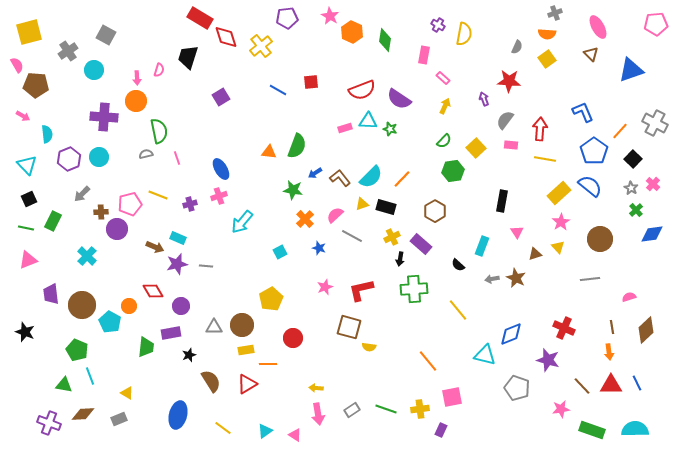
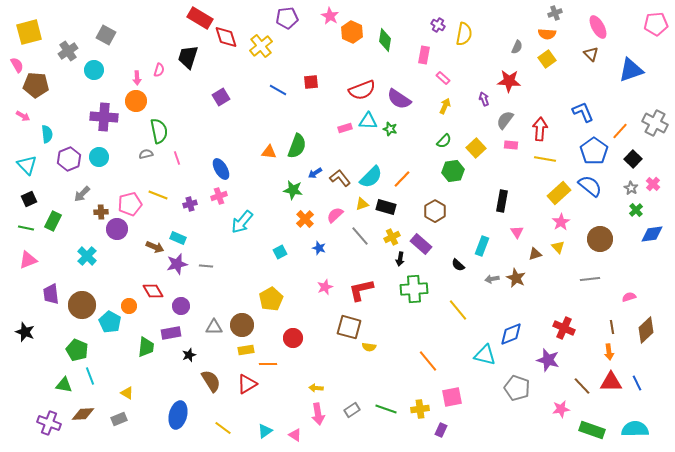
gray line at (352, 236): moved 8 px right; rotated 20 degrees clockwise
red triangle at (611, 385): moved 3 px up
